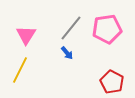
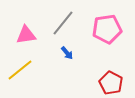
gray line: moved 8 px left, 5 px up
pink triangle: rotated 50 degrees clockwise
yellow line: rotated 24 degrees clockwise
red pentagon: moved 1 px left, 1 px down
